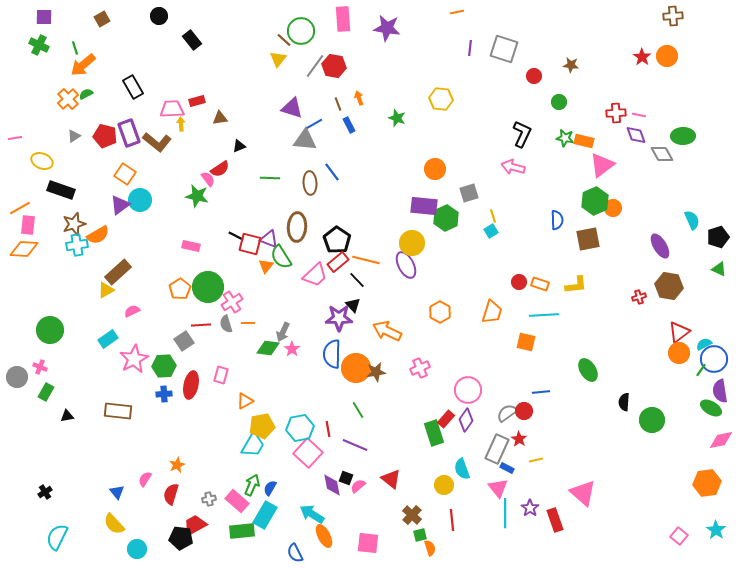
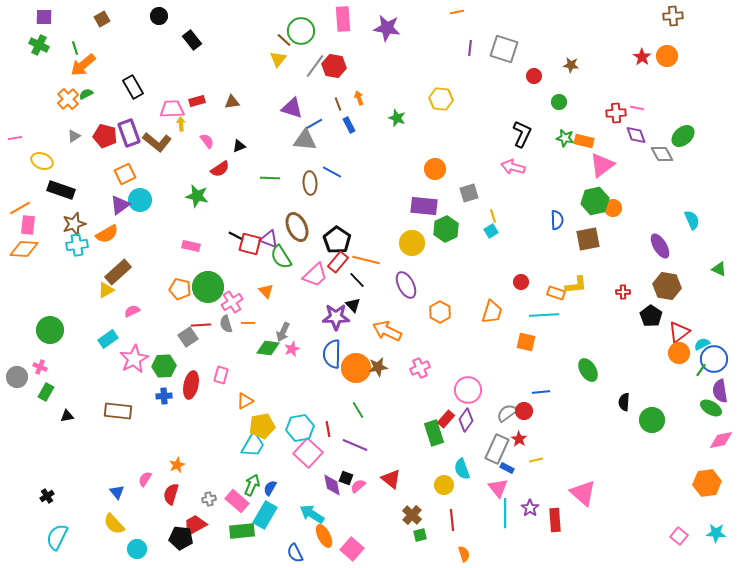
pink line at (639, 115): moved 2 px left, 7 px up
brown triangle at (220, 118): moved 12 px right, 16 px up
green ellipse at (683, 136): rotated 40 degrees counterclockwise
blue line at (332, 172): rotated 24 degrees counterclockwise
orange square at (125, 174): rotated 30 degrees clockwise
pink semicircle at (208, 179): moved 1 px left, 38 px up
green hexagon at (595, 201): rotated 12 degrees clockwise
green hexagon at (446, 218): moved 11 px down
brown ellipse at (297, 227): rotated 28 degrees counterclockwise
orange semicircle at (98, 235): moved 9 px right, 1 px up
black pentagon at (718, 237): moved 67 px left, 79 px down; rotated 20 degrees counterclockwise
red rectangle at (338, 262): rotated 10 degrees counterclockwise
purple ellipse at (406, 265): moved 20 px down
orange triangle at (266, 266): moved 25 px down; rotated 21 degrees counterclockwise
red circle at (519, 282): moved 2 px right
orange rectangle at (540, 284): moved 16 px right, 9 px down
brown hexagon at (669, 286): moved 2 px left
orange pentagon at (180, 289): rotated 25 degrees counterclockwise
red cross at (639, 297): moved 16 px left, 5 px up; rotated 16 degrees clockwise
purple star at (339, 318): moved 3 px left, 1 px up
gray square at (184, 341): moved 4 px right, 4 px up
cyan semicircle at (704, 344): moved 2 px left
pink star at (292, 349): rotated 14 degrees clockwise
brown star at (376, 372): moved 2 px right, 5 px up
blue cross at (164, 394): moved 2 px down
black cross at (45, 492): moved 2 px right, 4 px down
red rectangle at (555, 520): rotated 15 degrees clockwise
cyan star at (716, 530): moved 3 px down; rotated 30 degrees counterclockwise
pink square at (368, 543): moved 16 px left, 6 px down; rotated 35 degrees clockwise
orange semicircle at (430, 548): moved 34 px right, 6 px down
